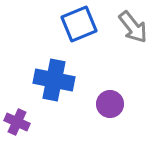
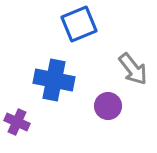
gray arrow: moved 42 px down
purple circle: moved 2 px left, 2 px down
